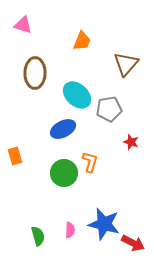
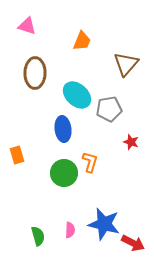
pink triangle: moved 4 px right, 1 px down
blue ellipse: rotated 70 degrees counterclockwise
orange rectangle: moved 2 px right, 1 px up
